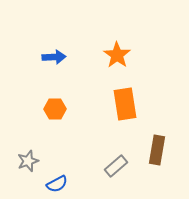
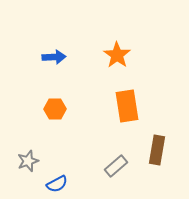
orange rectangle: moved 2 px right, 2 px down
